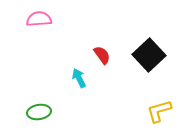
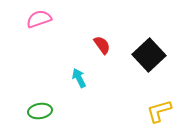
pink semicircle: rotated 15 degrees counterclockwise
red semicircle: moved 10 px up
green ellipse: moved 1 px right, 1 px up
